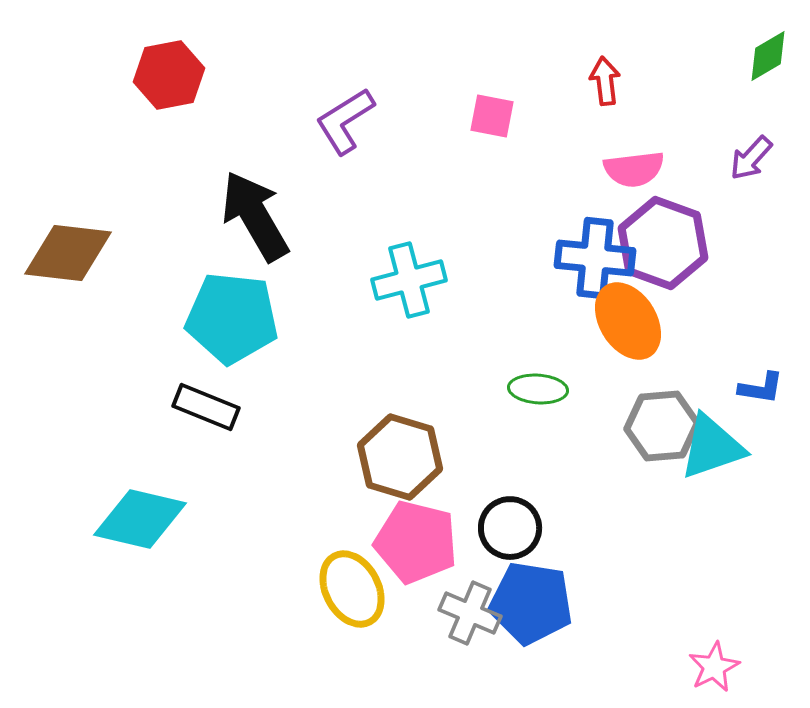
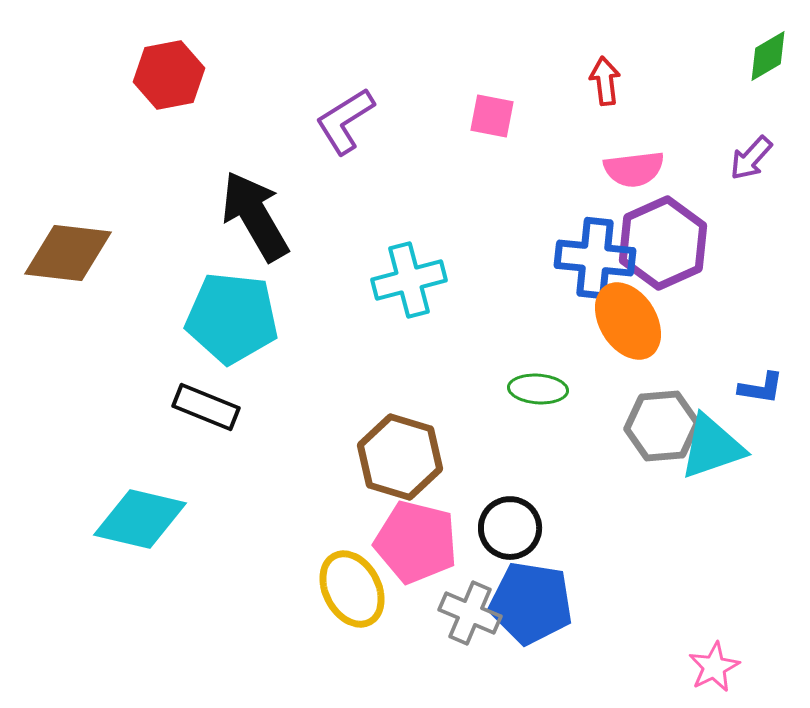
purple hexagon: rotated 16 degrees clockwise
